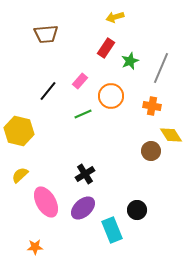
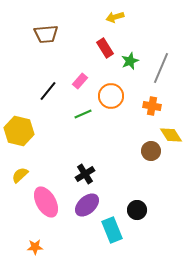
red rectangle: moved 1 px left; rotated 66 degrees counterclockwise
purple ellipse: moved 4 px right, 3 px up
